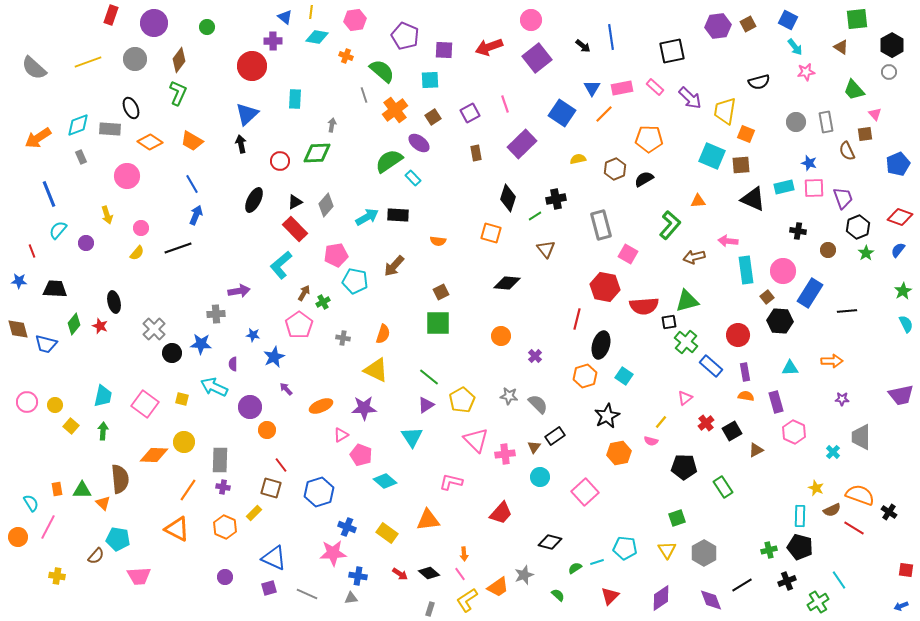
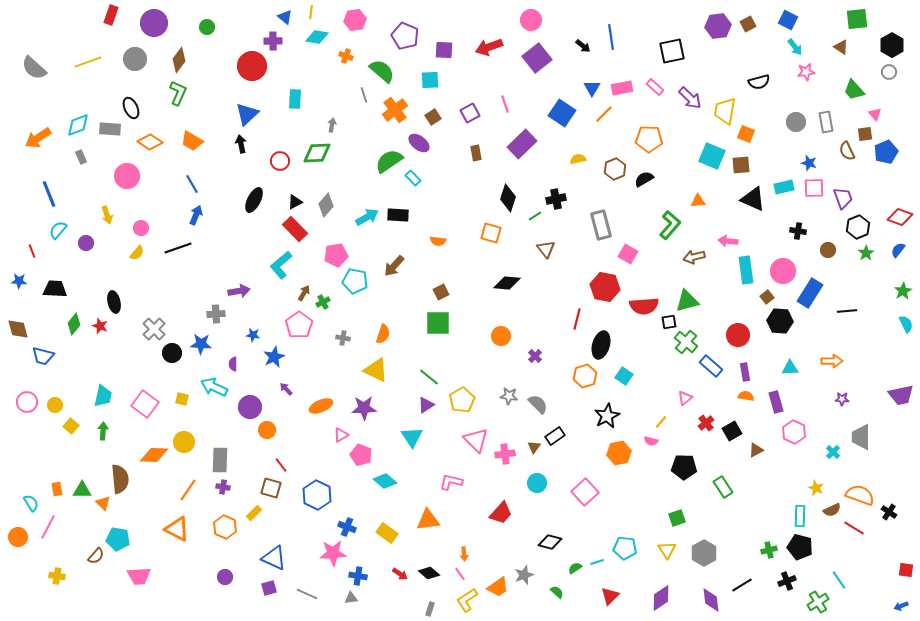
blue pentagon at (898, 164): moved 12 px left, 12 px up
blue trapezoid at (46, 344): moved 3 px left, 12 px down
cyan circle at (540, 477): moved 3 px left, 6 px down
blue hexagon at (319, 492): moved 2 px left, 3 px down; rotated 16 degrees counterclockwise
green semicircle at (558, 595): moved 1 px left, 3 px up
purple diamond at (711, 600): rotated 15 degrees clockwise
